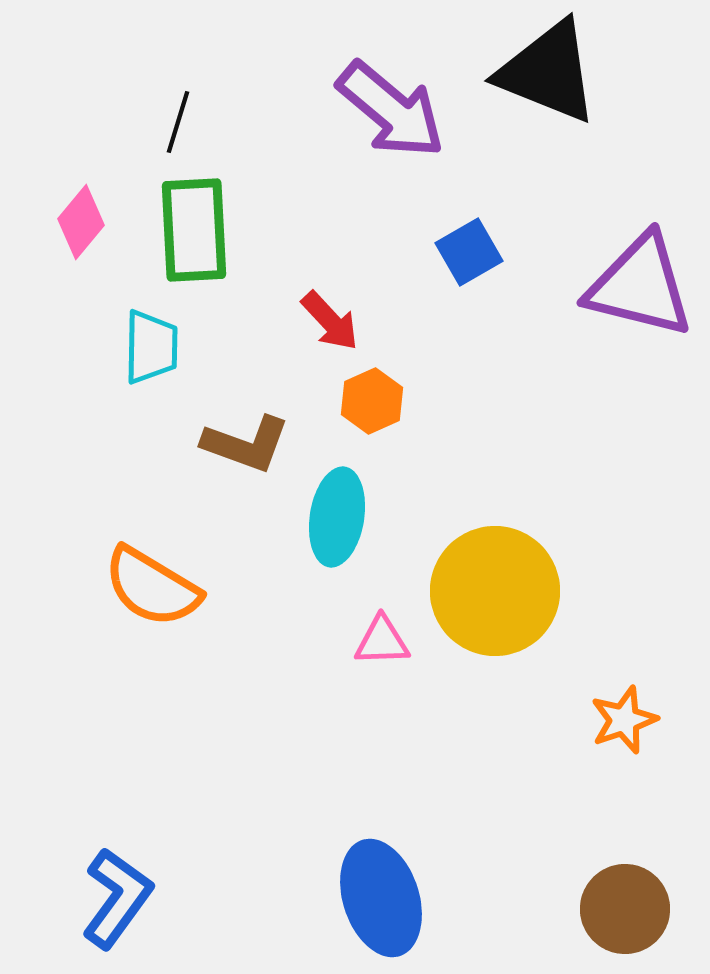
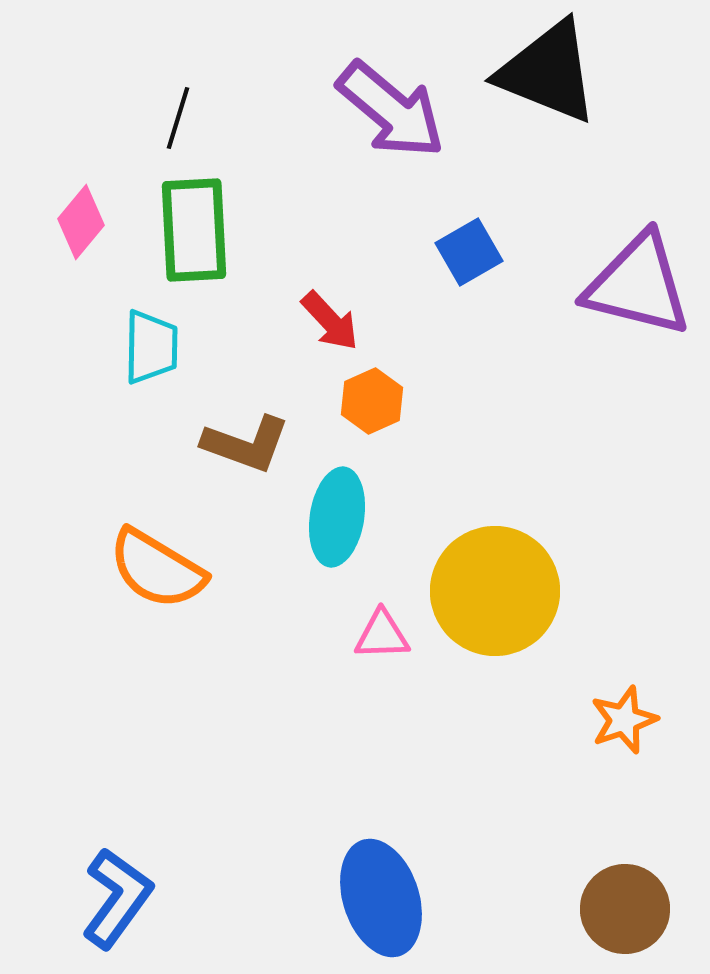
black line: moved 4 px up
purple triangle: moved 2 px left, 1 px up
orange semicircle: moved 5 px right, 18 px up
pink triangle: moved 6 px up
